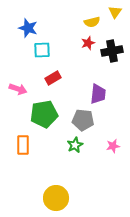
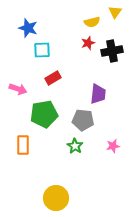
green star: moved 1 px down; rotated 14 degrees counterclockwise
